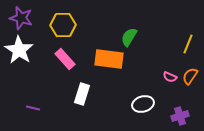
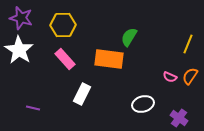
white rectangle: rotated 10 degrees clockwise
purple cross: moved 1 px left, 2 px down; rotated 36 degrees counterclockwise
